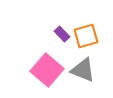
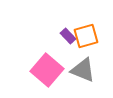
purple rectangle: moved 6 px right, 2 px down
